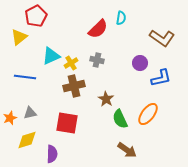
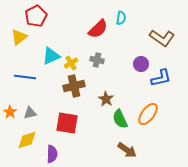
purple circle: moved 1 px right, 1 px down
orange star: moved 6 px up; rotated 16 degrees counterclockwise
